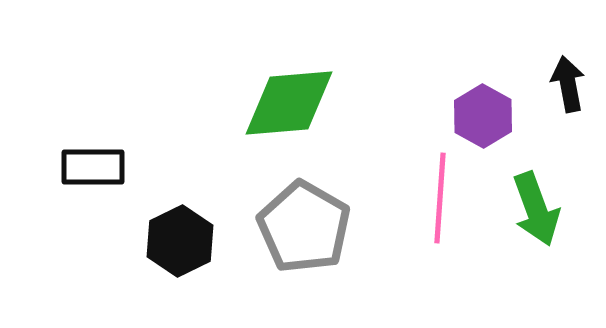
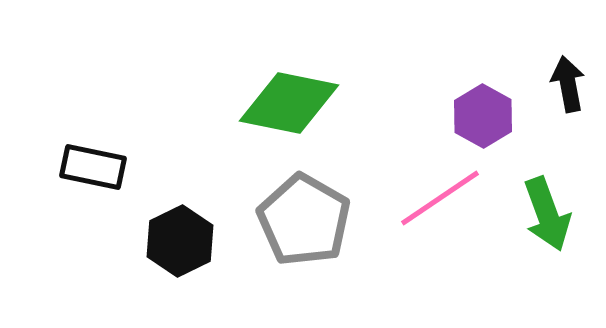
green diamond: rotated 16 degrees clockwise
black rectangle: rotated 12 degrees clockwise
pink line: rotated 52 degrees clockwise
green arrow: moved 11 px right, 5 px down
gray pentagon: moved 7 px up
